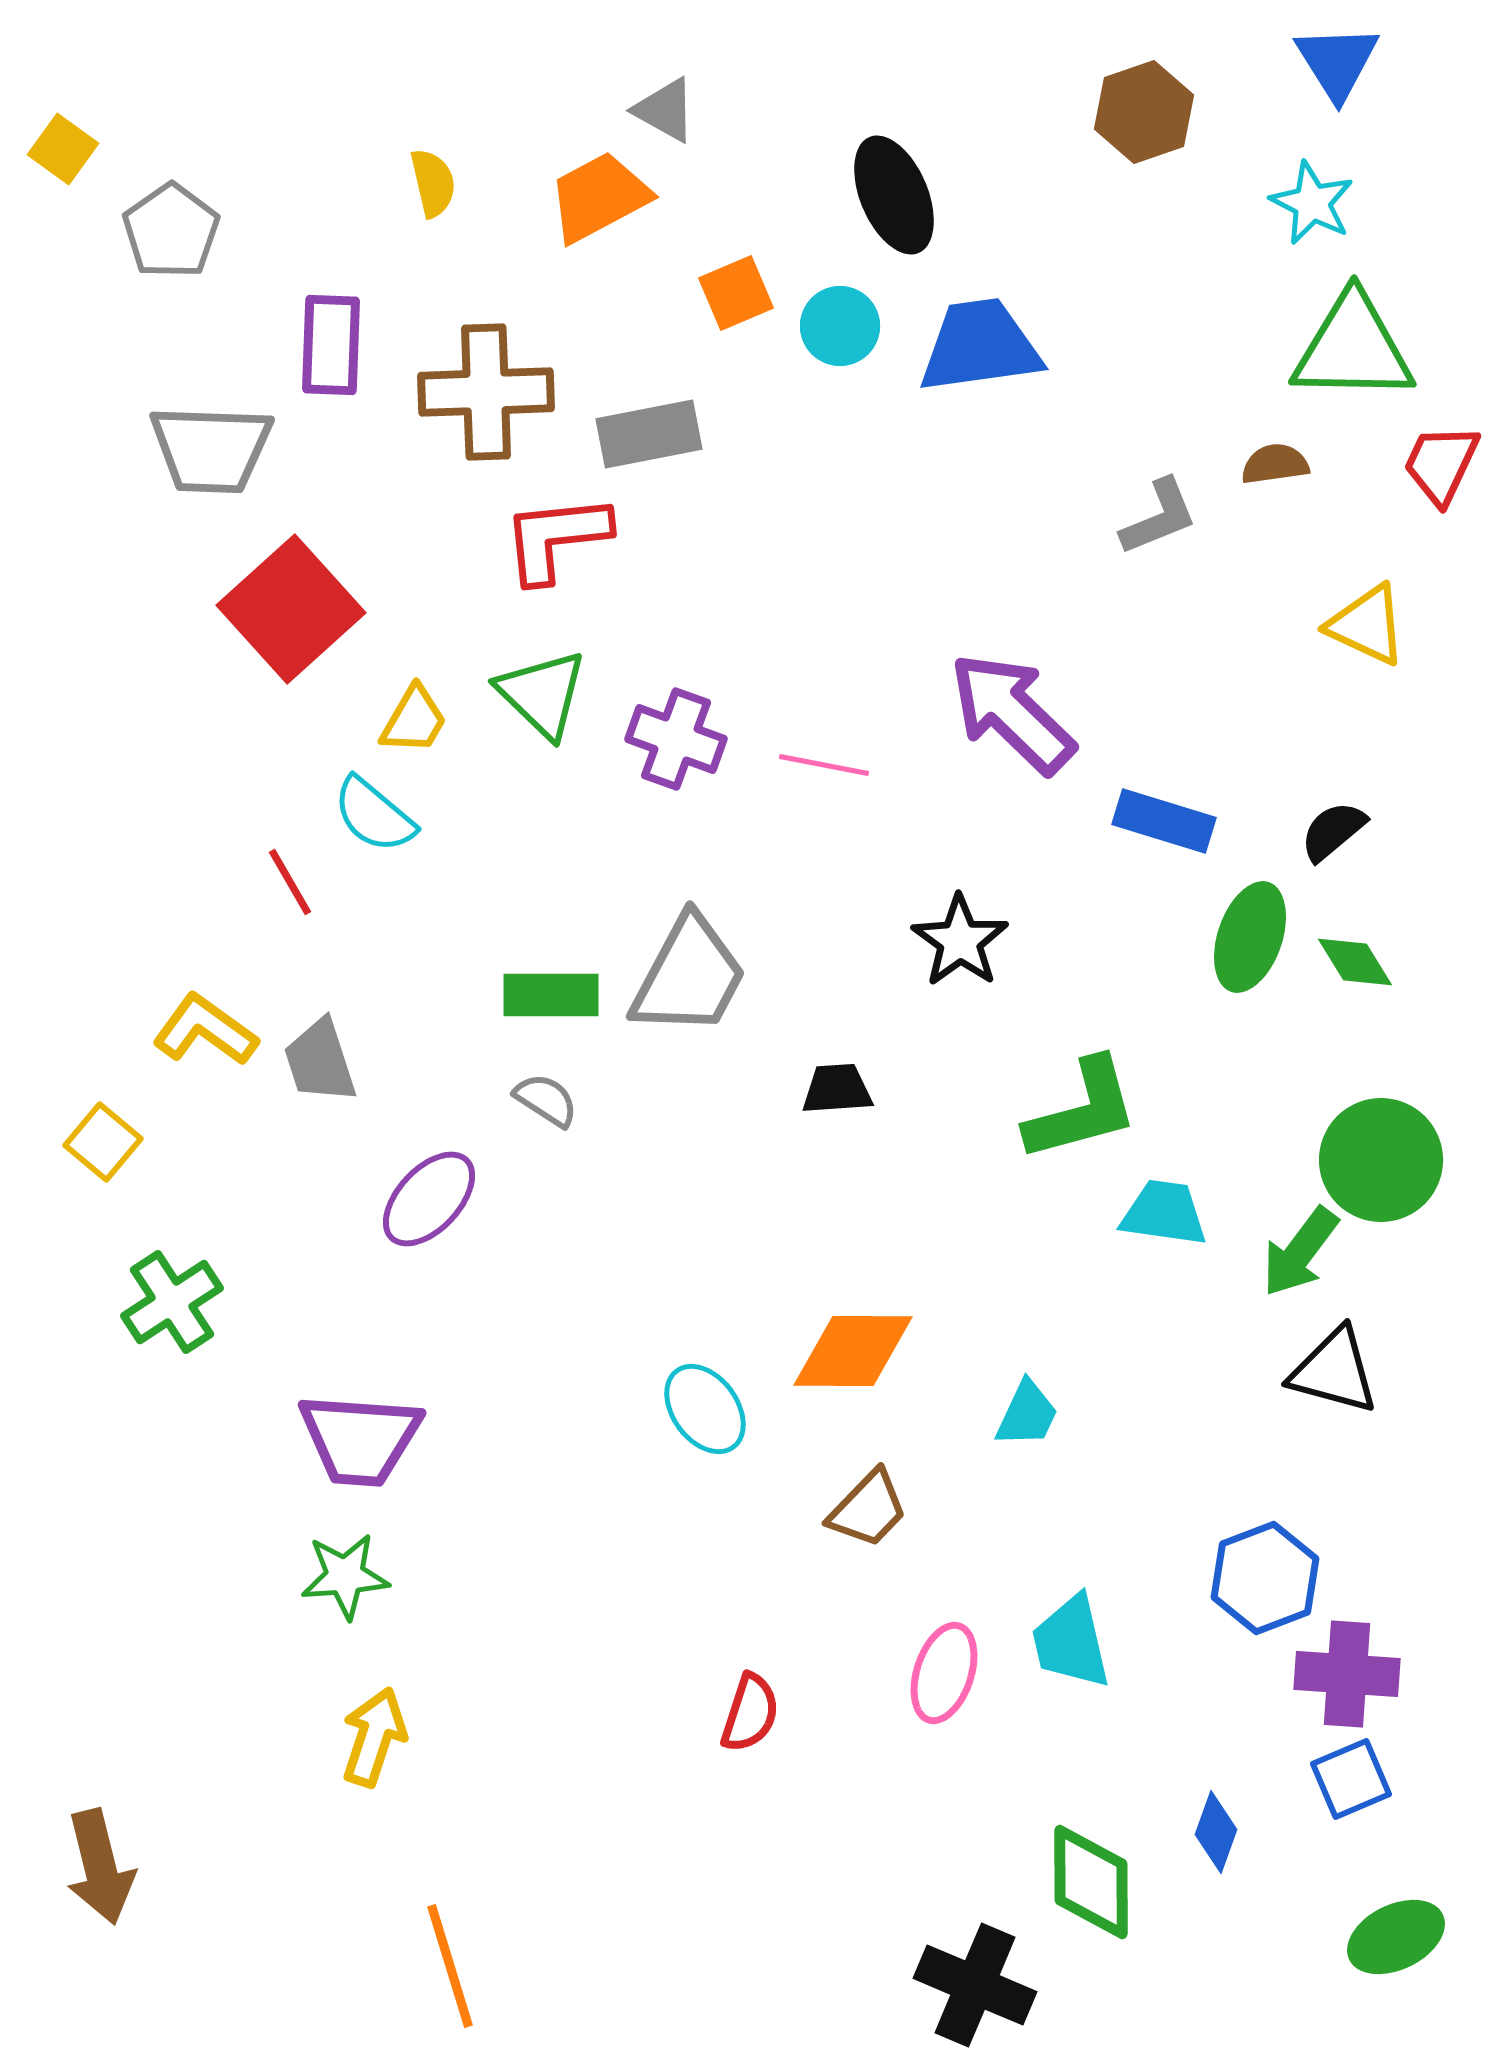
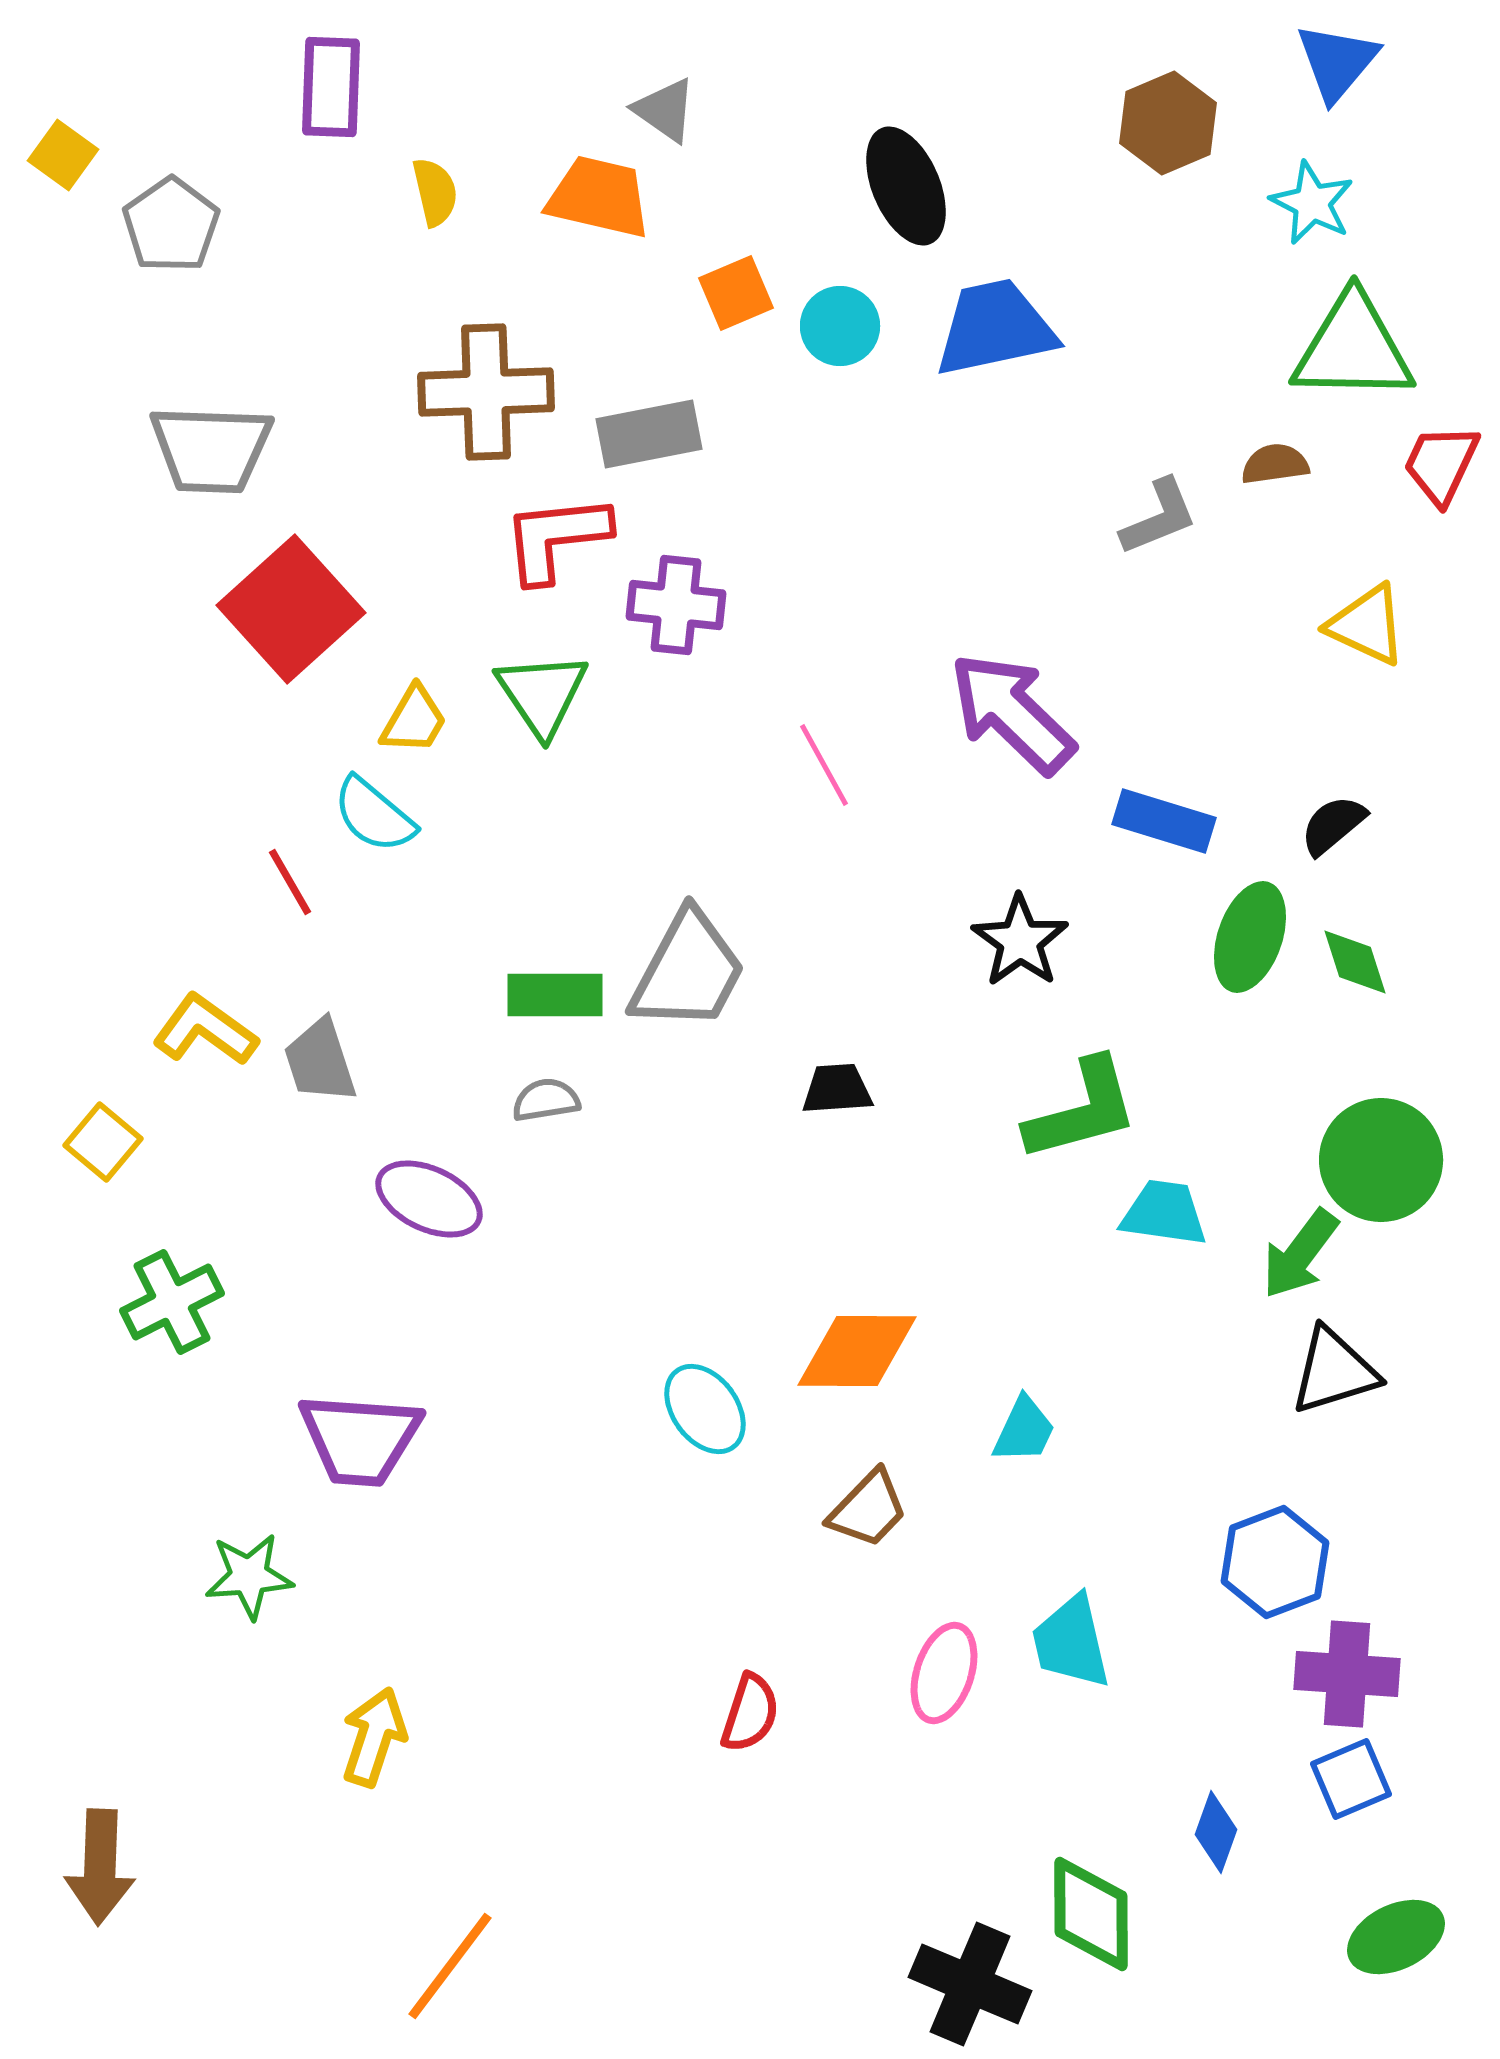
blue triangle at (1337, 62): rotated 12 degrees clockwise
gray triangle at (665, 110): rotated 6 degrees clockwise
brown hexagon at (1144, 112): moved 24 px right, 11 px down; rotated 4 degrees counterclockwise
yellow square at (63, 149): moved 6 px down
yellow semicircle at (433, 183): moved 2 px right, 9 px down
black ellipse at (894, 195): moved 12 px right, 9 px up
orange trapezoid at (599, 197): rotated 41 degrees clockwise
gray pentagon at (171, 231): moved 6 px up
purple rectangle at (331, 345): moved 258 px up
blue trapezoid at (980, 346): moved 15 px right, 18 px up; rotated 4 degrees counterclockwise
green triangle at (542, 694): rotated 12 degrees clockwise
purple cross at (676, 739): moved 134 px up; rotated 14 degrees counterclockwise
pink line at (824, 765): rotated 50 degrees clockwise
black semicircle at (1333, 831): moved 6 px up
black star at (960, 941): moved 60 px right
green diamond at (1355, 962): rotated 14 degrees clockwise
gray trapezoid at (689, 976): moved 1 px left, 5 px up
green rectangle at (551, 995): moved 4 px right
gray semicircle at (546, 1100): rotated 42 degrees counterclockwise
purple ellipse at (429, 1199): rotated 72 degrees clockwise
green arrow at (1300, 1252): moved 2 px down
green cross at (172, 1302): rotated 6 degrees clockwise
orange diamond at (853, 1351): moved 4 px right
black triangle at (1334, 1371): rotated 32 degrees counterclockwise
cyan trapezoid at (1027, 1414): moved 3 px left, 16 px down
green star at (345, 1576): moved 96 px left
blue hexagon at (1265, 1578): moved 10 px right, 16 px up
brown arrow at (100, 1867): rotated 16 degrees clockwise
green diamond at (1091, 1882): moved 32 px down
orange line at (450, 1966): rotated 54 degrees clockwise
black cross at (975, 1985): moved 5 px left, 1 px up
